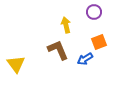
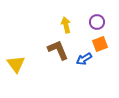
purple circle: moved 3 px right, 10 px down
orange square: moved 1 px right, 2 px down
blue arrow: moved 1 px left
